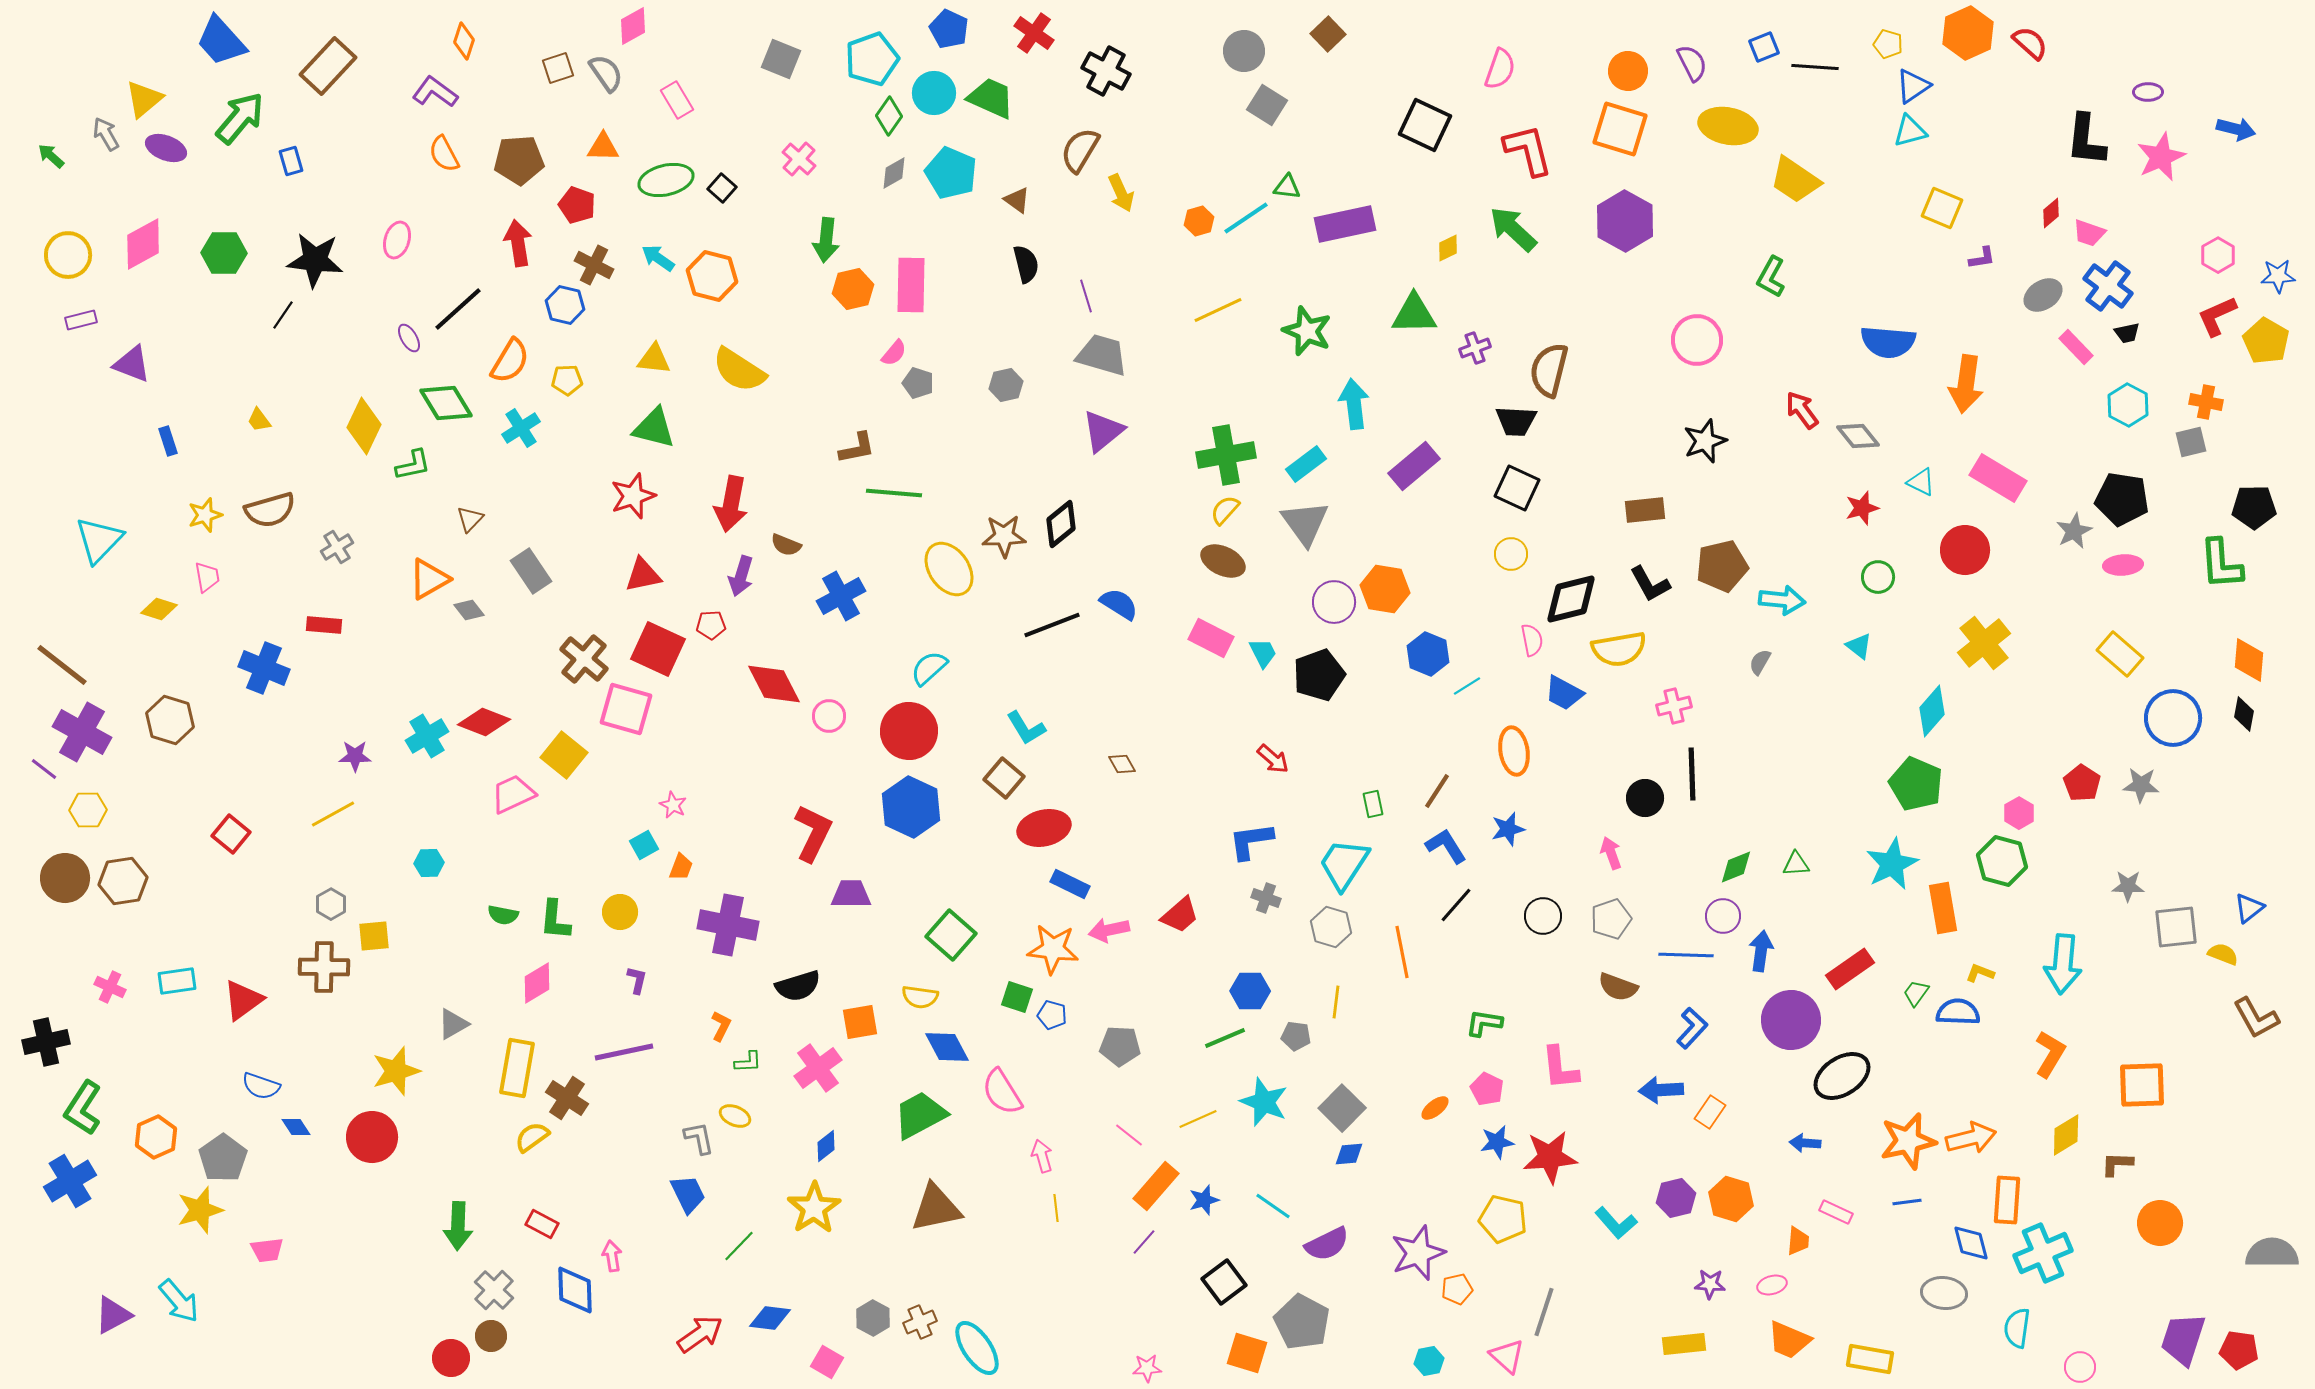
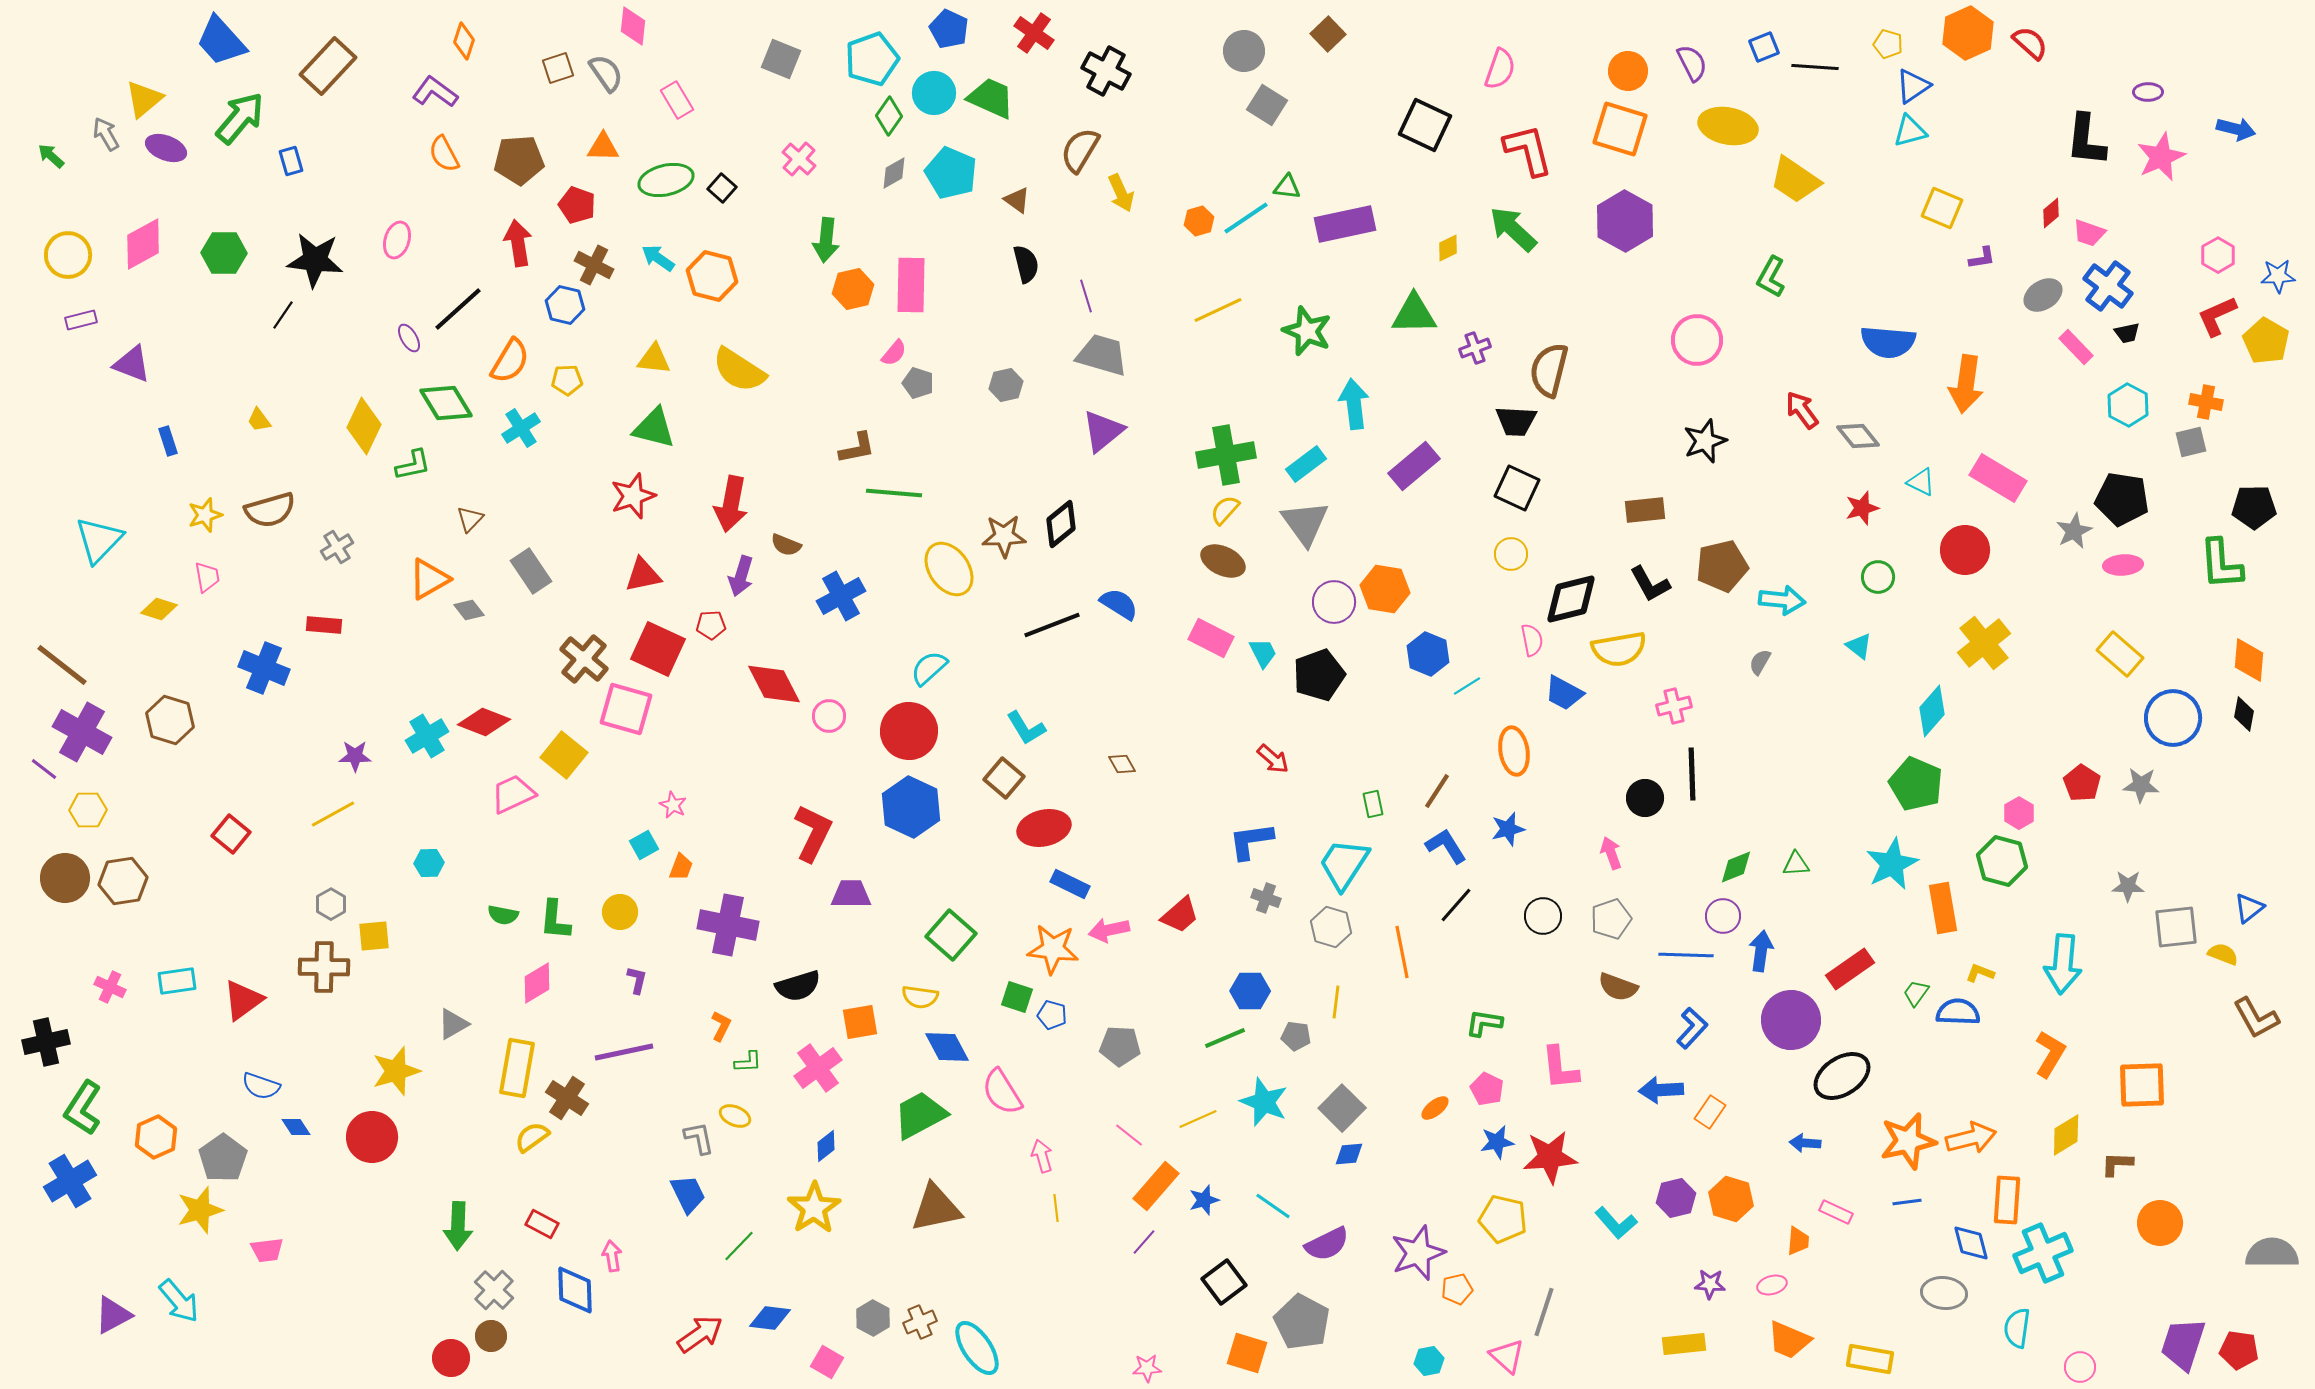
pink diamond at (633, 26): rotated 54 degrees counterclockwise
purple trapezoid at (2183, 1339): moved 5 px down
